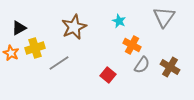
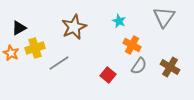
gray semicircle: moved 3 px left, 1 px down
